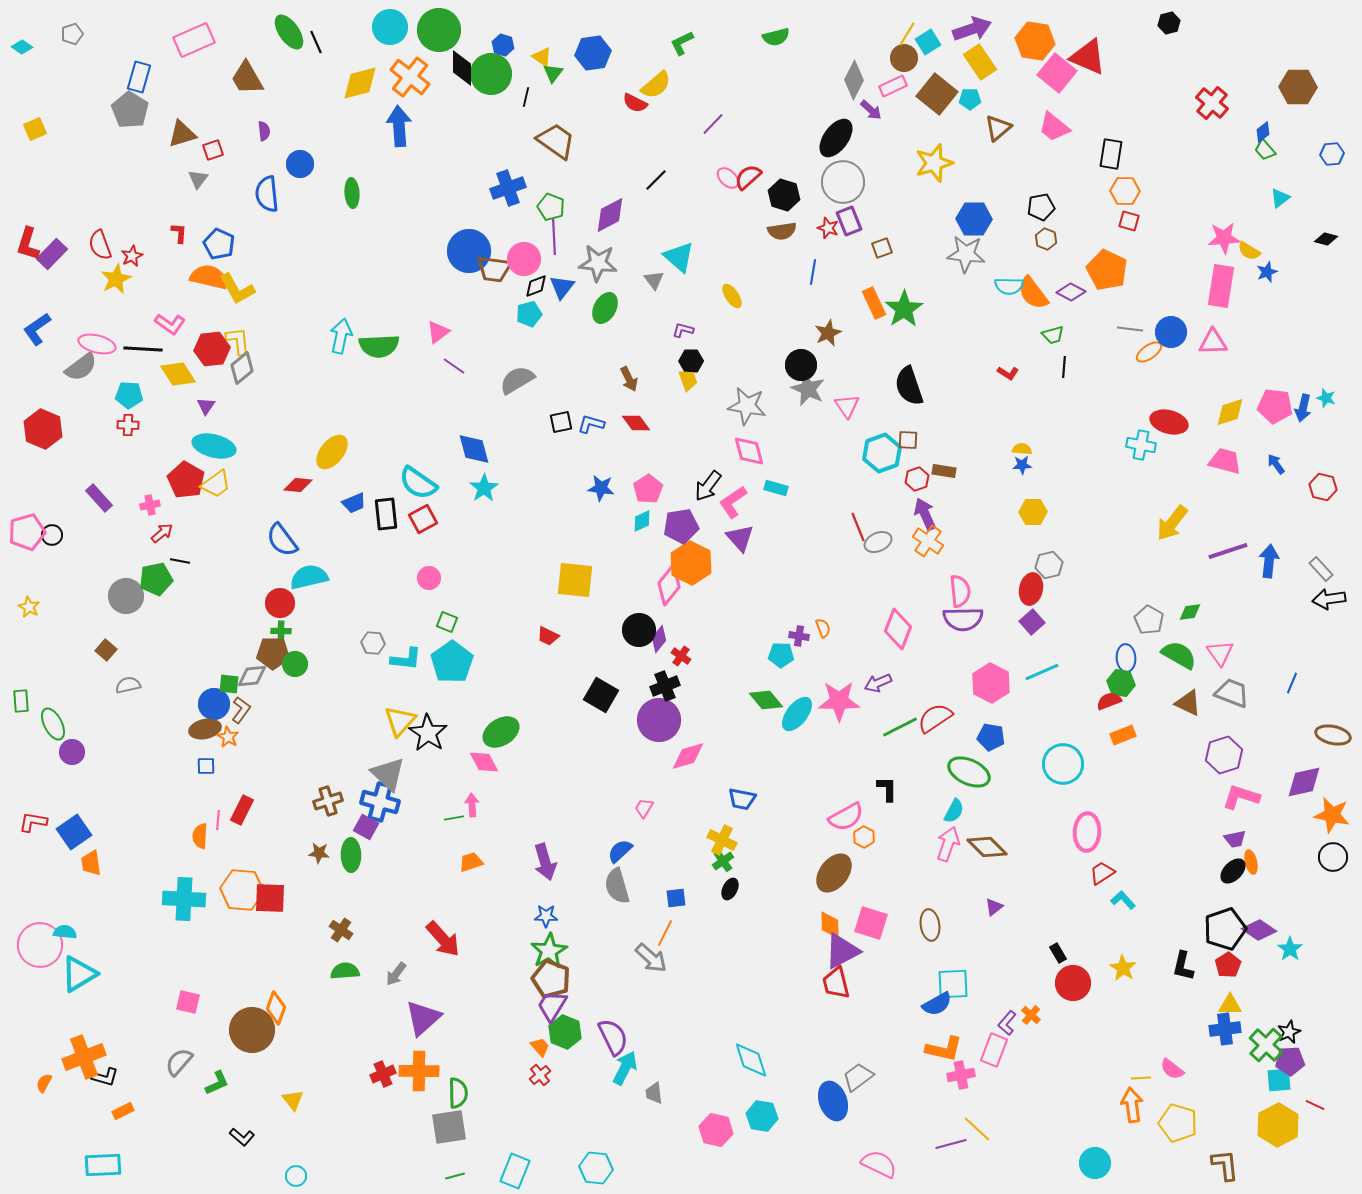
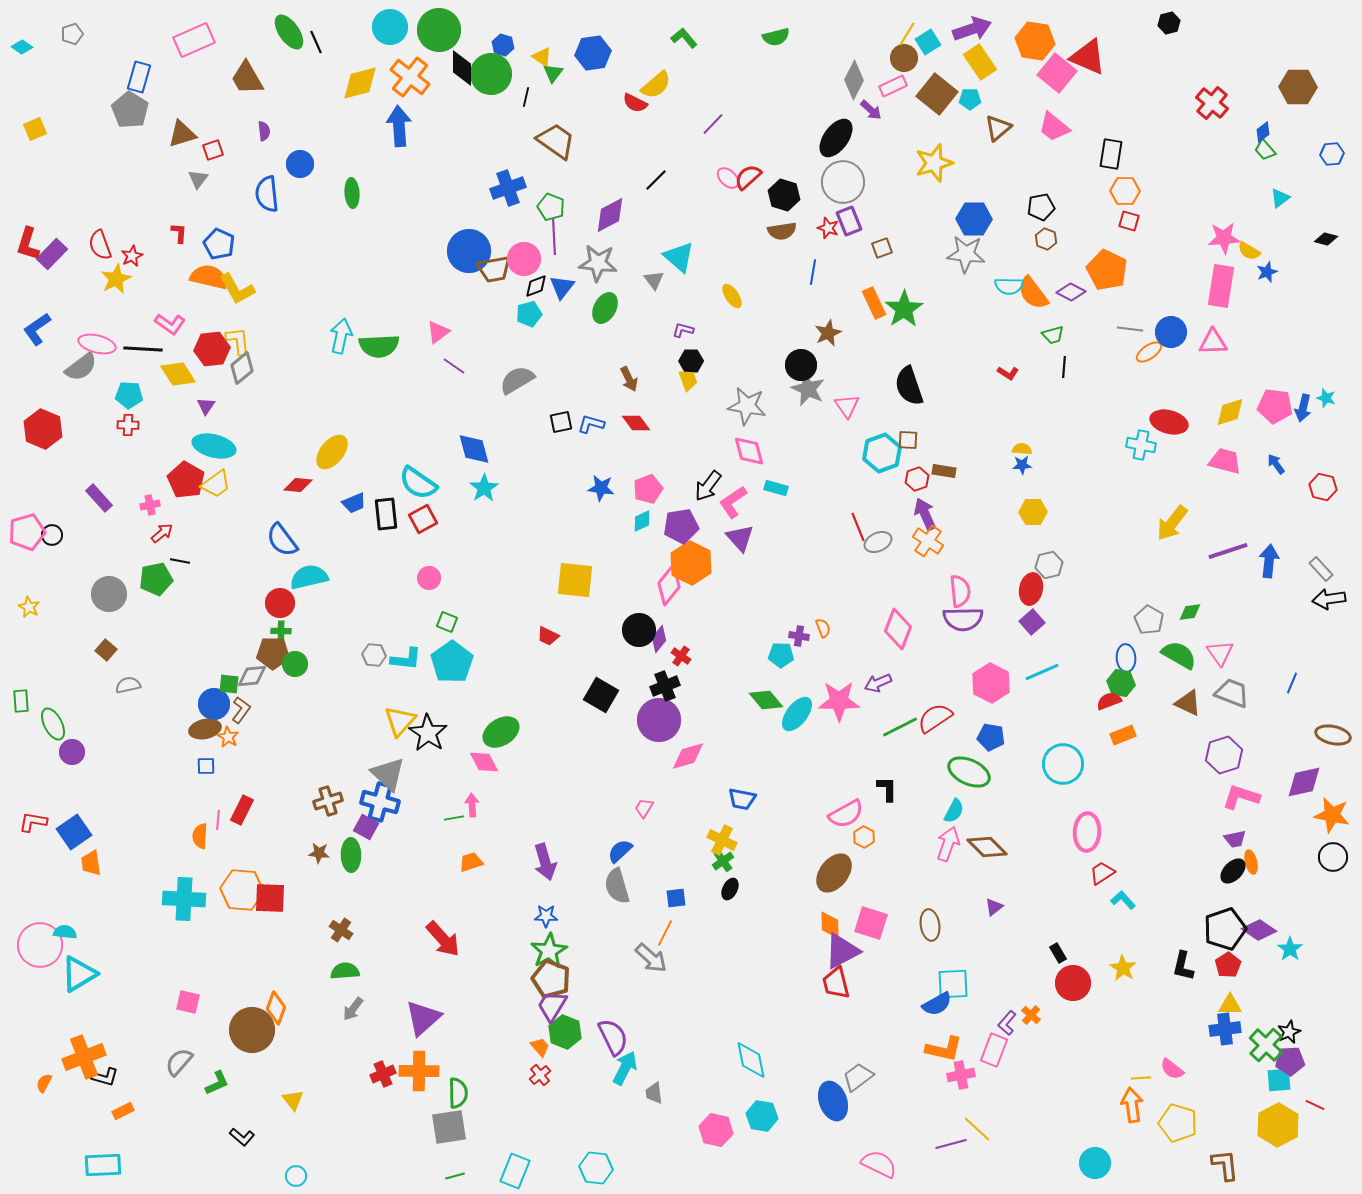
green L-shape at (682, 43): moved 2 px right, 5 px up; rotated 76 degrees clockwise
brown trapezoid at (494, 269): rotated 18 degrees counterclockwise
pink pentagon at (648, 489): rotated 12 degrees clockwise
gray circle at (126, 596): moved 17 px left, 2 px up
gray hexagon at (373, 643): moved 1 px right, 12 px down
pink semicircle at (846, 817): moved 3 px up
gray arrow at (396, 974): moved 43 px left, 35 px down
cyan diamond at (751, 1060): rotated 6 degrees clockwise
